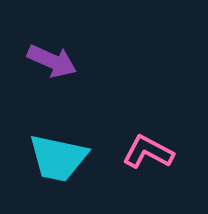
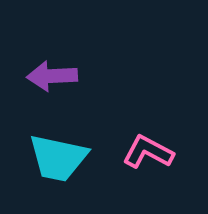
purple arrow: moved 15 px down; rotated 153 degrees clockwise
